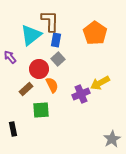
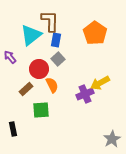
purple cross: moved 4 px right
